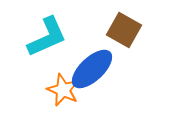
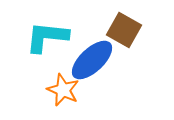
cyan L-shape: rotated 150 degrees counterclockwise
blue ellipse: moved 9 px up
